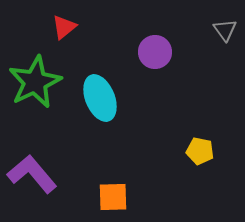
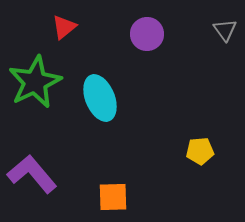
purple circle: moved 8 px left, 18 px up
yellow pentagon: rotated 16 degrees counterclockwise
